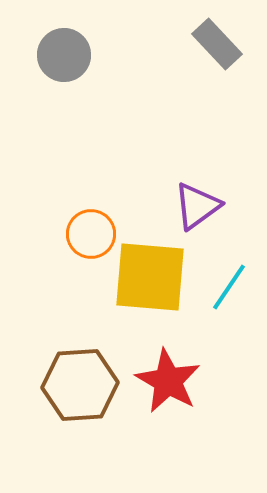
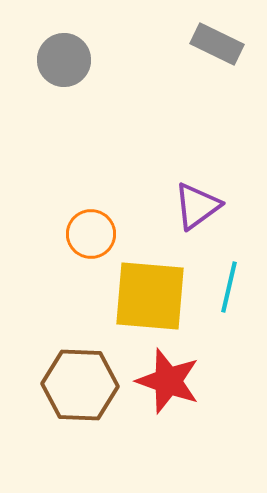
gray rectangle: rotated 21 degrees counterclockwise
gray circle: moved 5 px down
yellow square: moved 19 px down
cyan line: rotated 21 degrees counterclockwise
red star: rotated 10 degrees counterclockwise
brown hexagon: rotated 6 degrees clockwise
